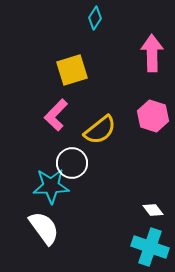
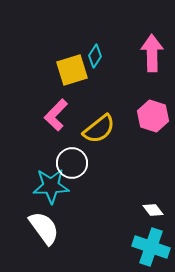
cyan diamond: moved 38 px down
yellow semicircle: moved 1 px left, 1 px up
cyan cross: moved 1 px right
